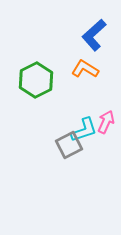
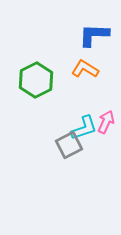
blue L-shape: rotated 44 degrees clockwise
cyan L-shape: moved 2 px up
